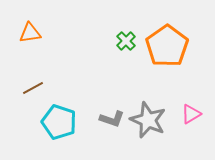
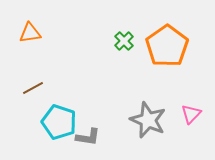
green cross: moved 2 px left
pink triangle: rotated 15 degrees counterclockwise
gray L-shape: moved 24 px left, 18 px down; rotated 10 degrees counterclockwise
